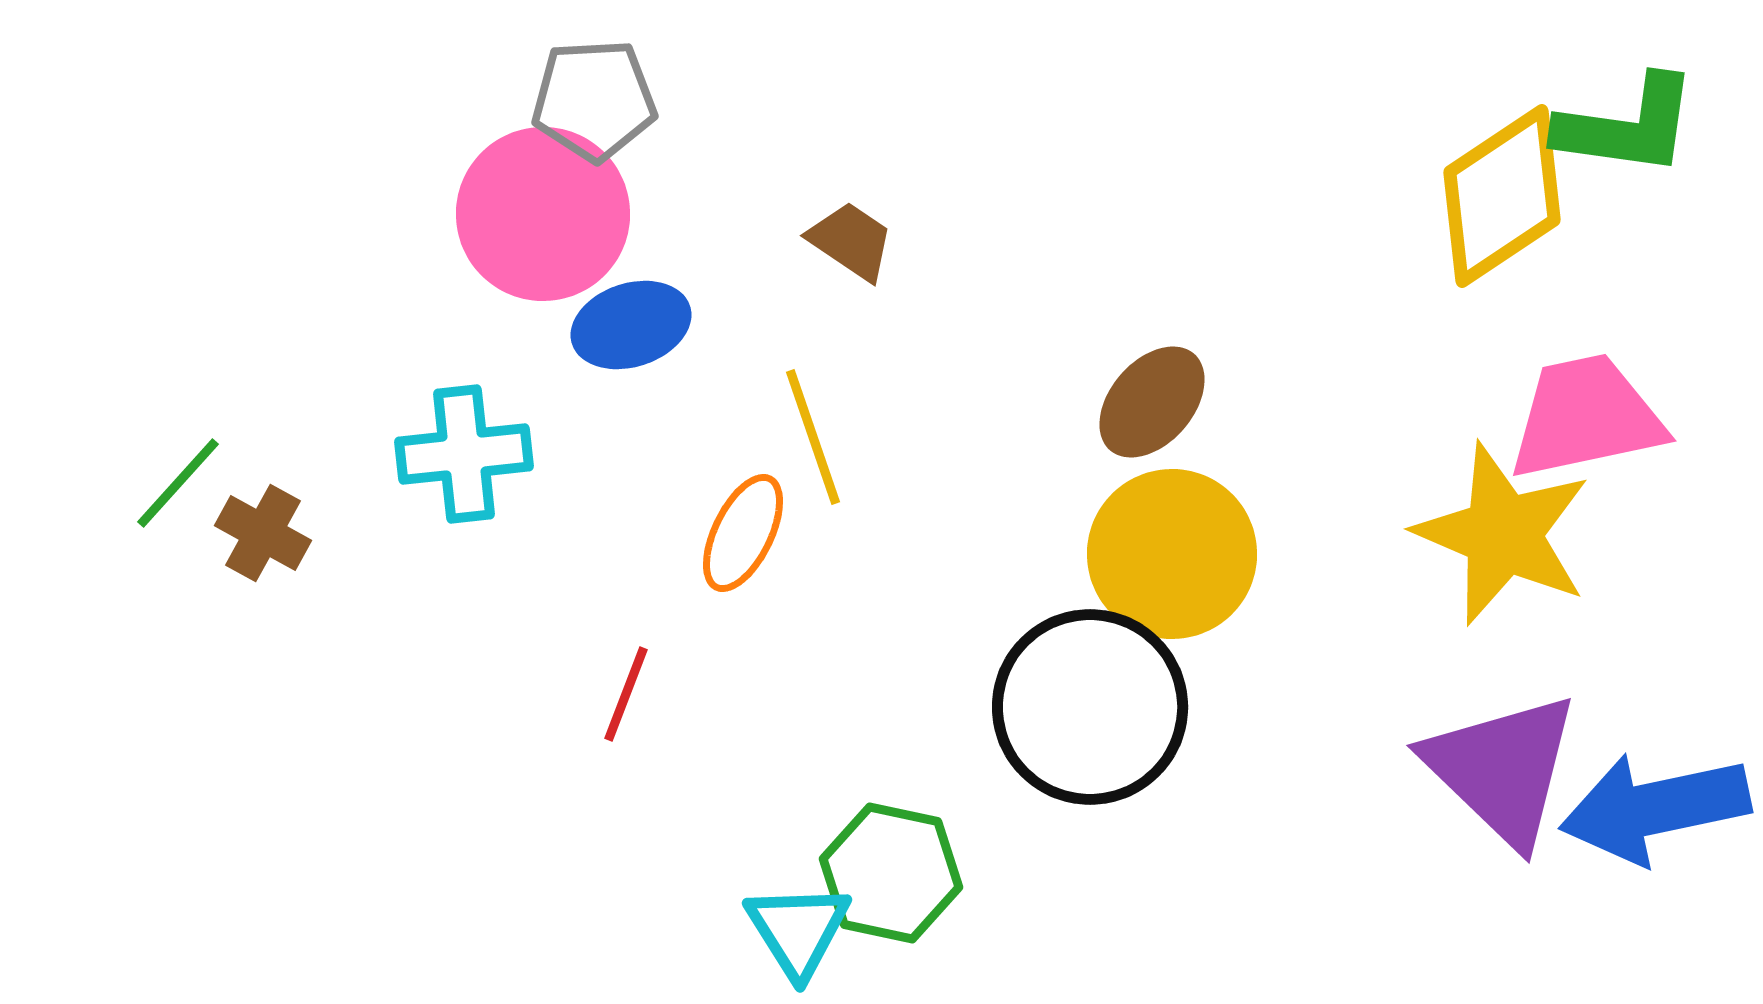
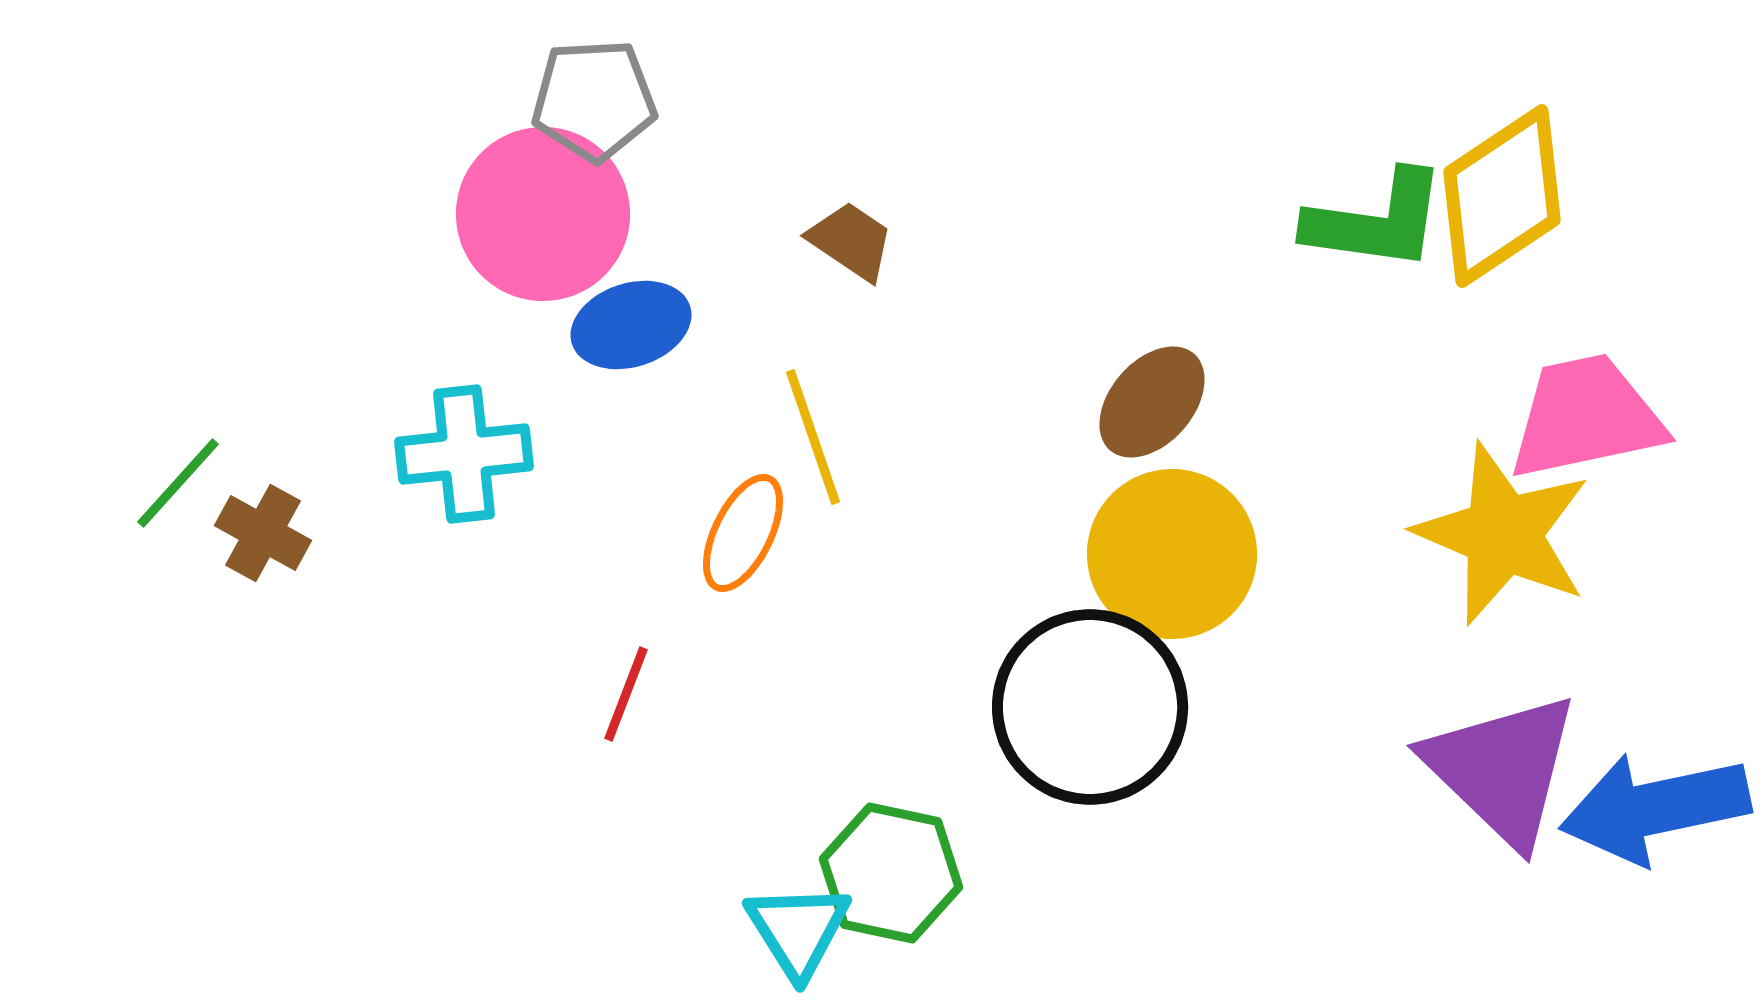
green L-shape: moved 251 px left, 95 px down
